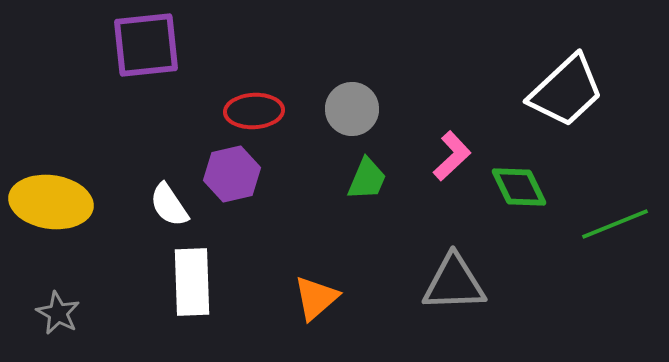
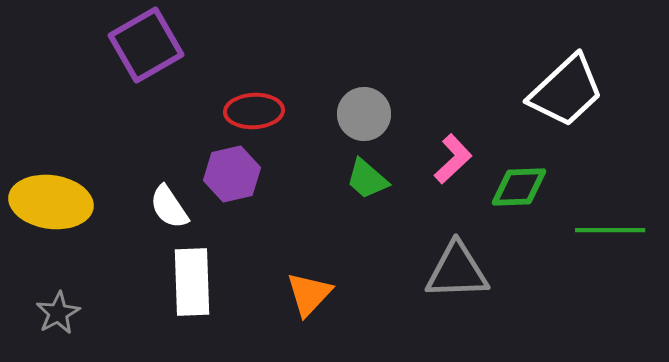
purple square: rotated 24 degrees counterclockwise
gray circle: moved 12 px right, 5 px down
pink L-shape: moved 1 px right, 3 px down
green trapezoid: rotated 108 degrees clockwise
green diamond: rotated 66 degrees counterclockwise
white semicircle: moved 2 px down
green line: moved 5 px left, 6 px down; rotated 22 degrees clockwise
gray triangle: moved 3 px right, 12 px up
orange triangle: moved 7 px left, 4 px up; rotated 6 degrees counterclockwise
gray star: rotated 15 degrees clockwise
